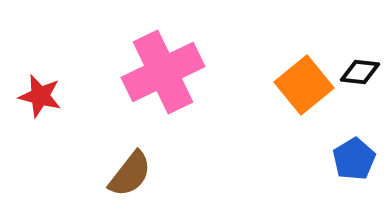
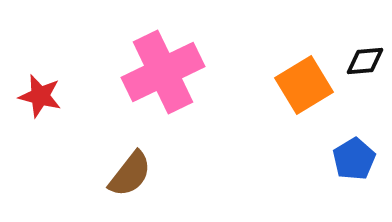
black diamond: moved 5 px right, 11 px up; rotated 12 degrees counterclockwise
orange square: rotated 8 degrees clockwise
